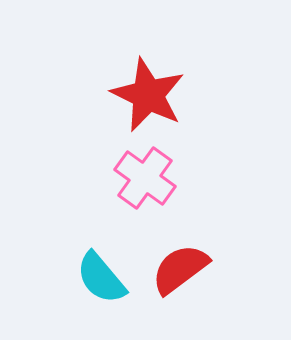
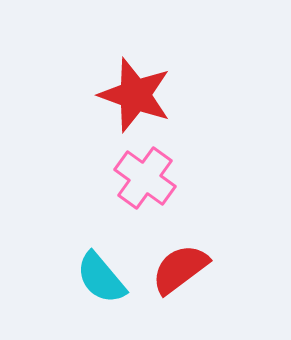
red star: moved 13 px left; rotated 6 degrees counterclockwise
